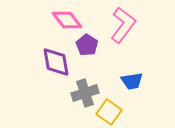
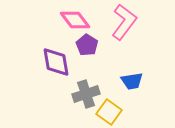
pink diamond: moved 8 px right
pink L-shape: moved 1 px right, 3 px up
gray cross: moved 1 px right, 1 px down
